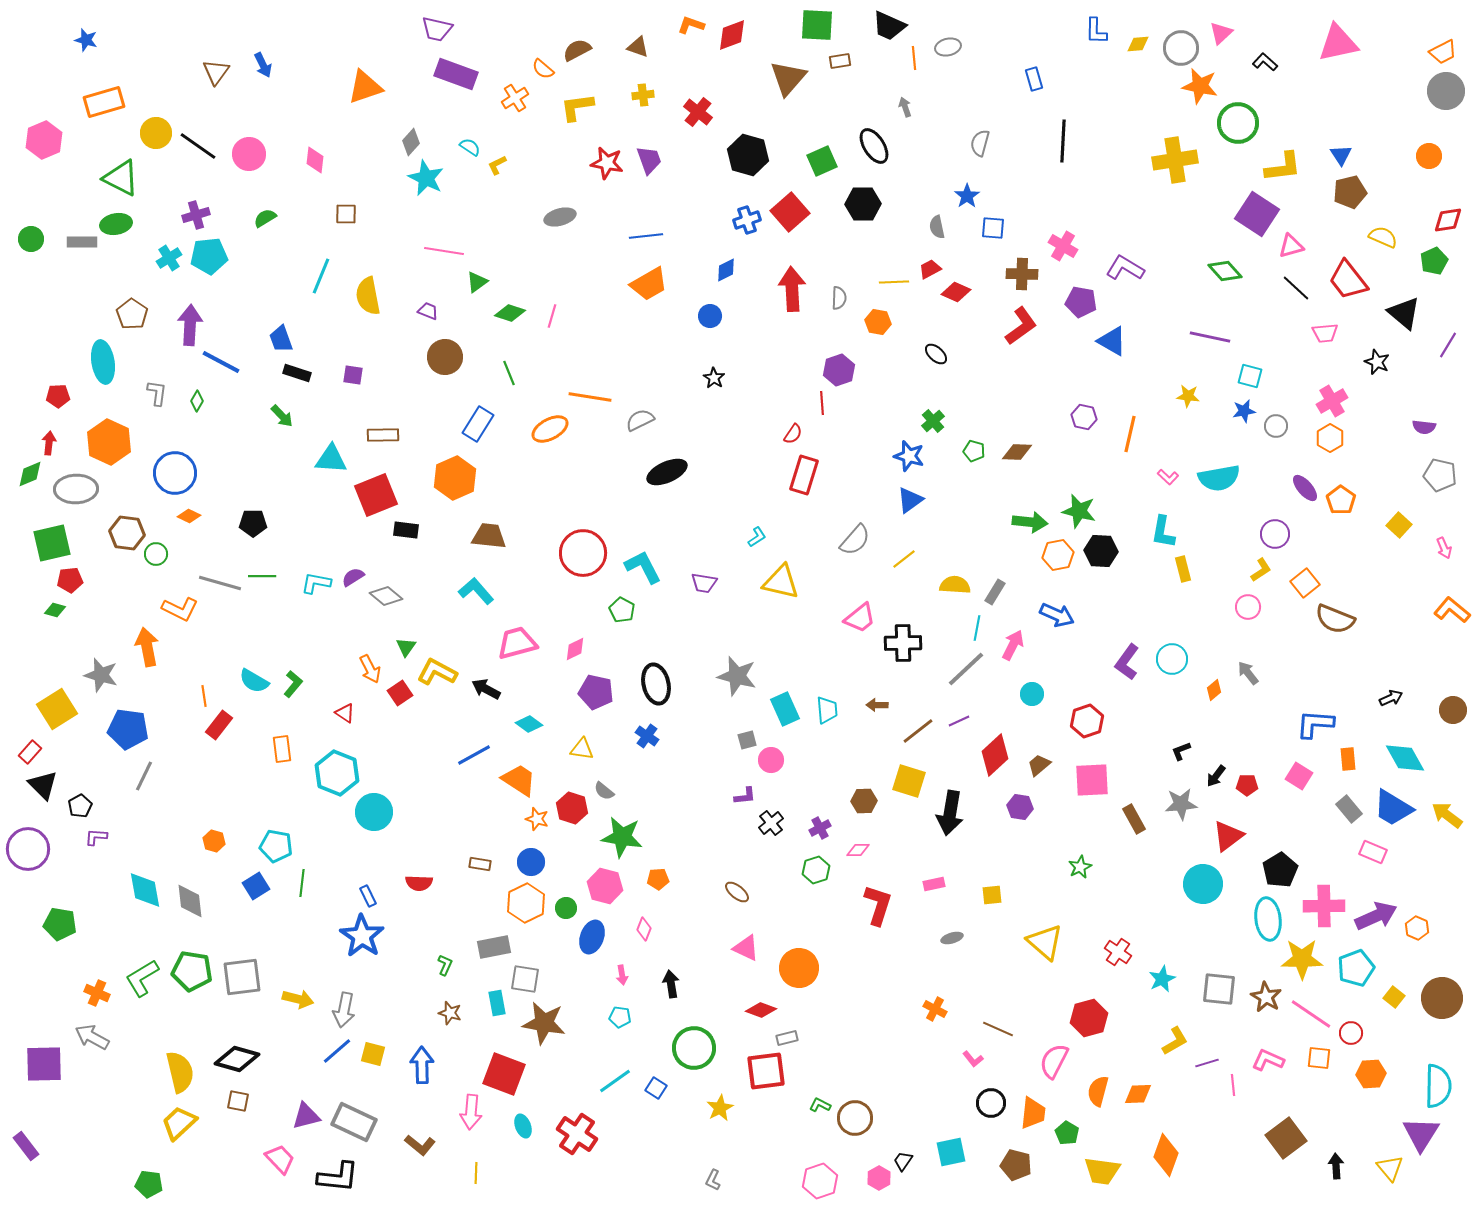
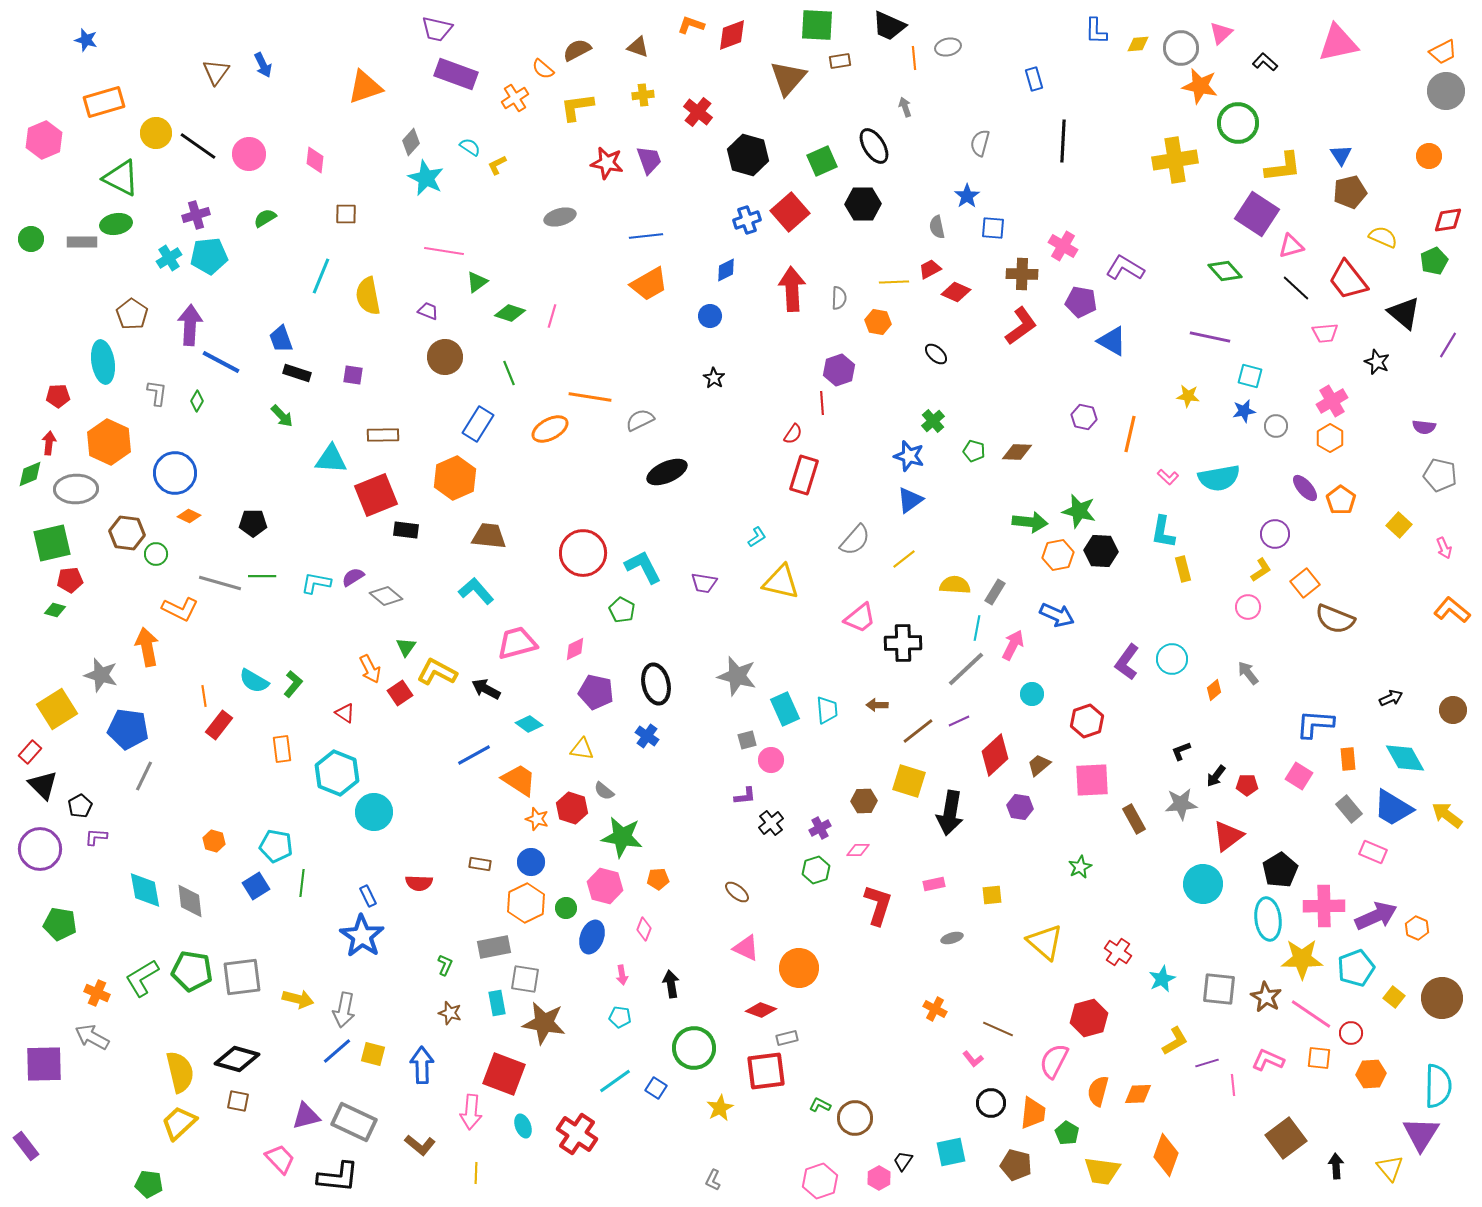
purple circle at (28, 849): moved 12 px right
